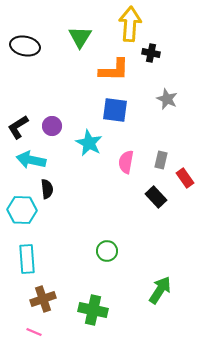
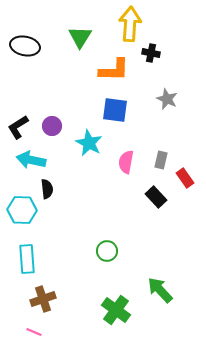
green arrow: rotated 76 degrees counterclockwise
green cross: moved 23 px right; rotated 24 degrees clockwise
